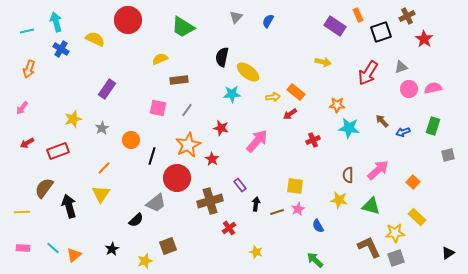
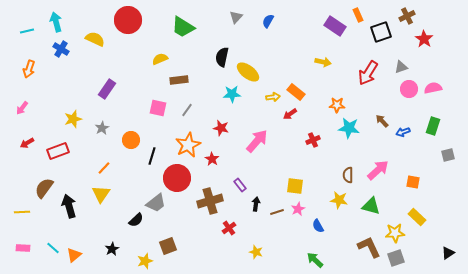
orange square at (413, 182): rotated 32 degrees counterclockwise
